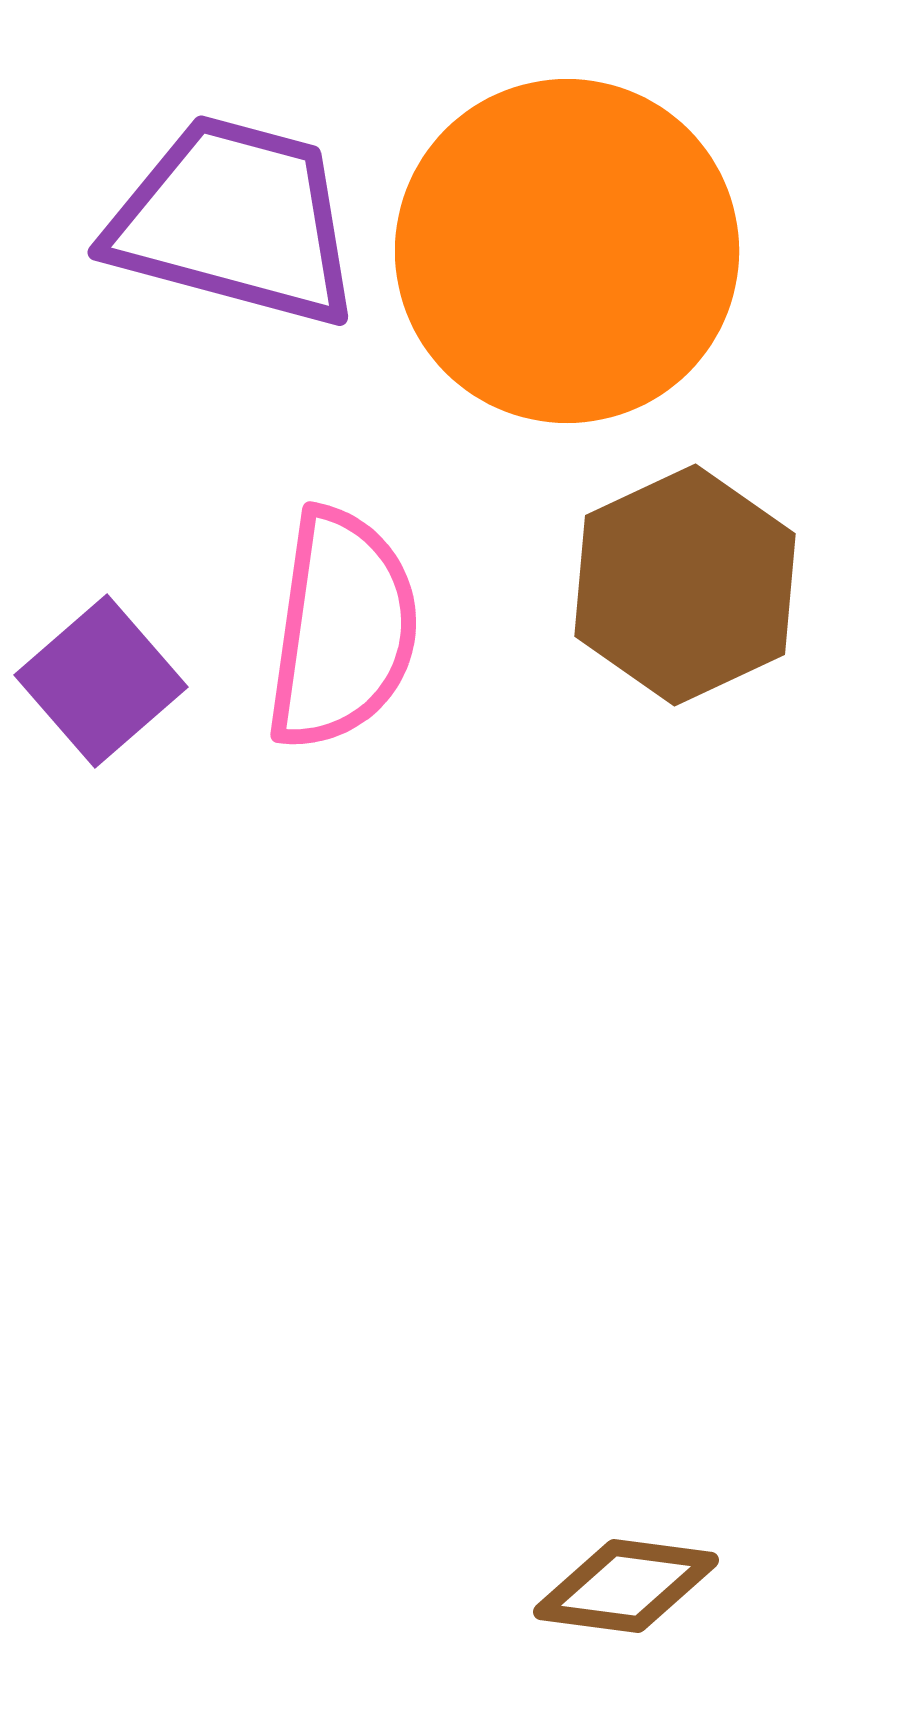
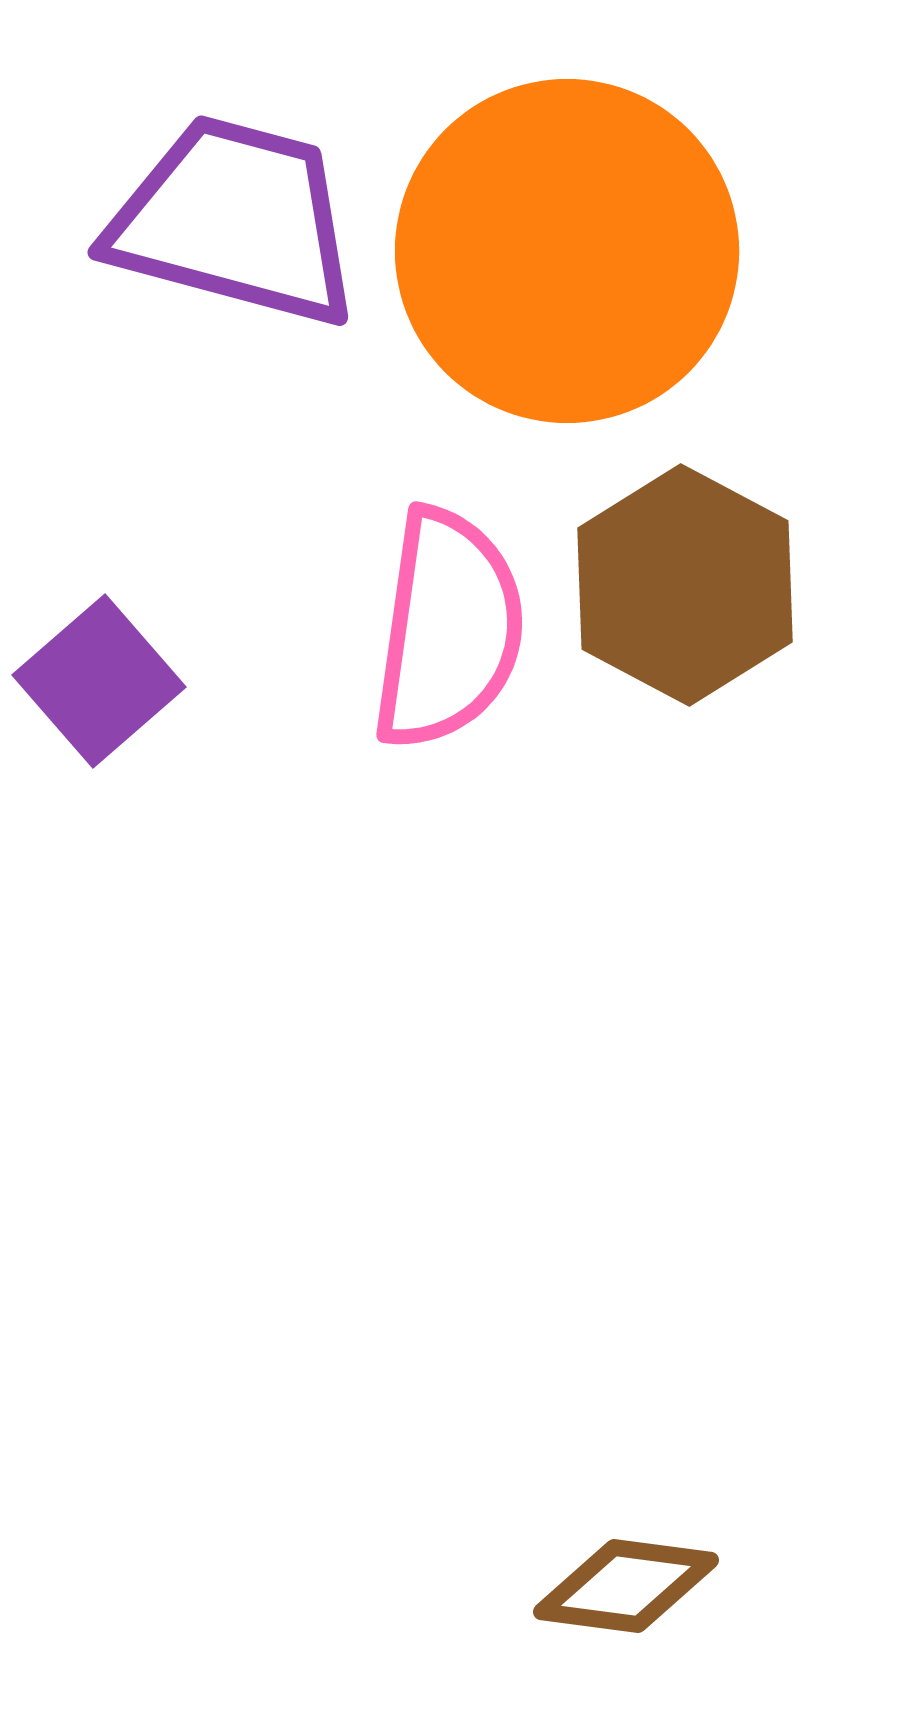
brown hexagon: rotated 7 degrees counterclockwise
pink semicircle: moved 106 px right
purple square: moved 2 px left
